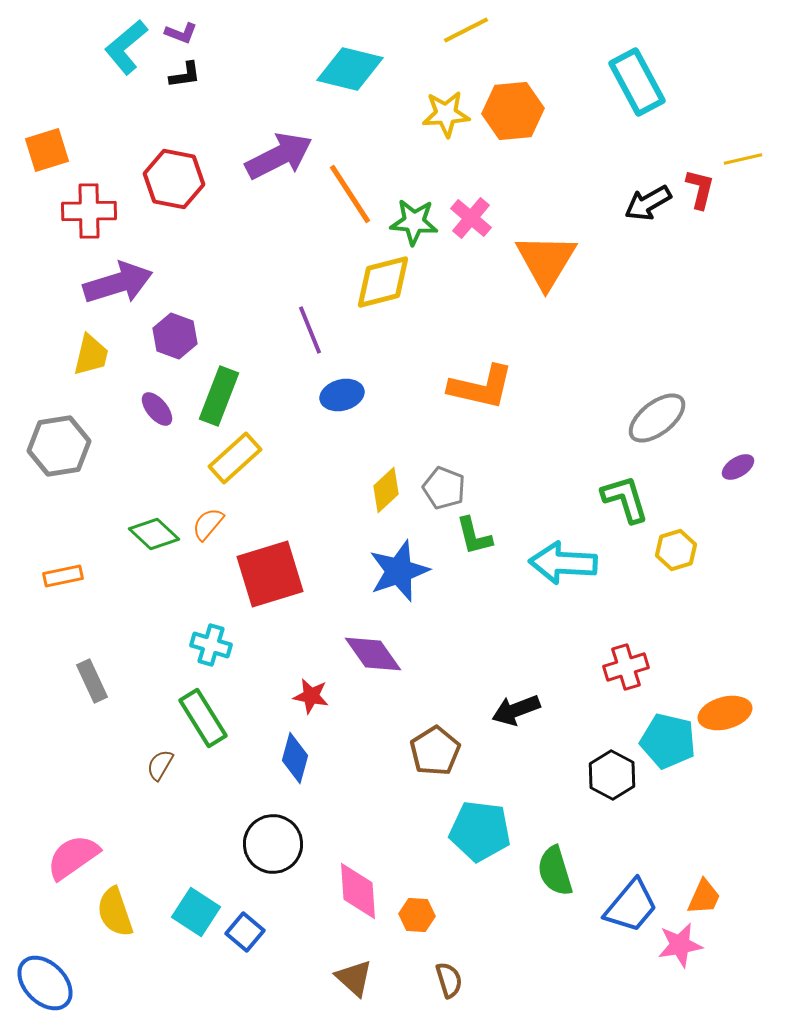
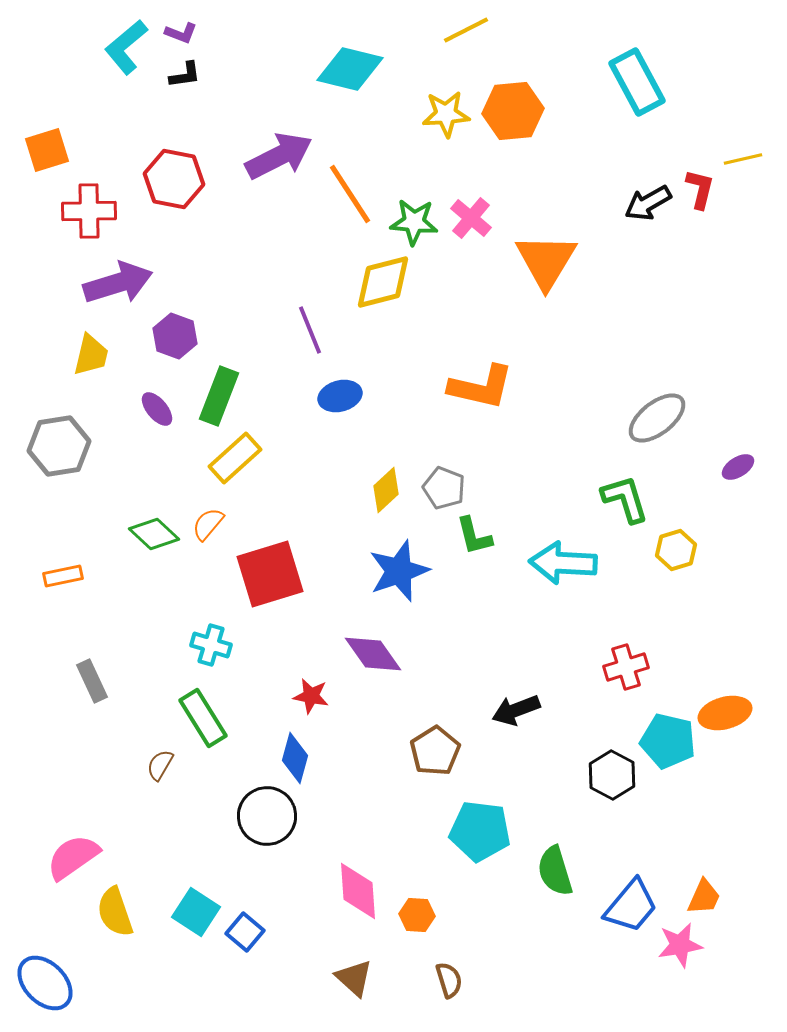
blue ellipse at (342, 395): moved 2 px left, 1 px down
black circle at (273, 844): moved 6 px left, 28 px up
